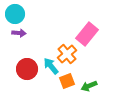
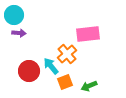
cyan circle: moved 1 px left, 1 px down
pink rectangle: moved 1 px right; rotated 45 degrees clockwise
red circle: moved 2 px right, 2 px down
orange square: moved 2 px left, 1 px down
